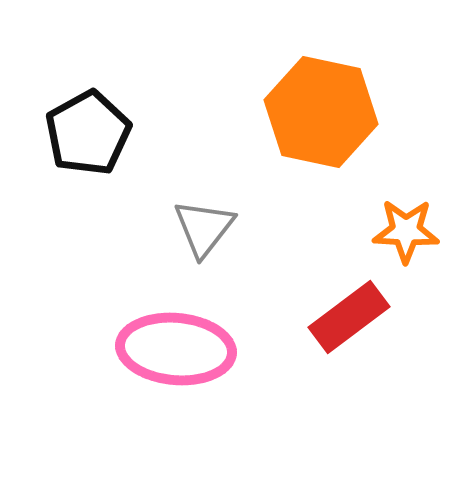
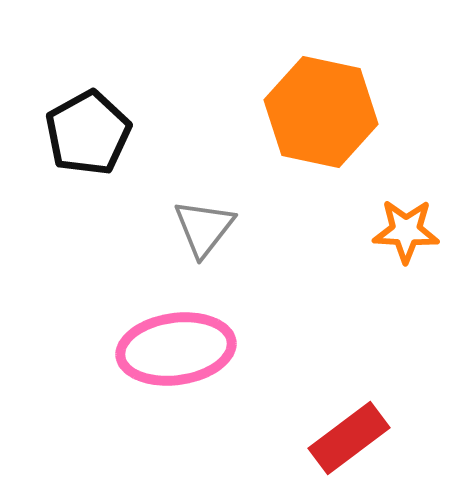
red rectangle: moved 121 px down
pink ellipse: rotated 13 degrees counterclockwise
